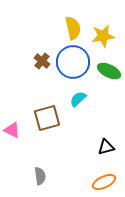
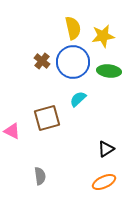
green ellipse: rotated 20 degrees counterclockwise
pink triangle: moved 1 px down
black triangle: moved 2 px down; rotated 18 degrees counterclockwise
